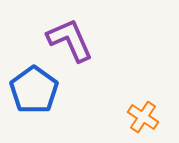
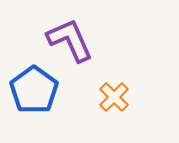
orange cross: moved 29 px left, 20 px up; rotated 12 degrees clockwise
